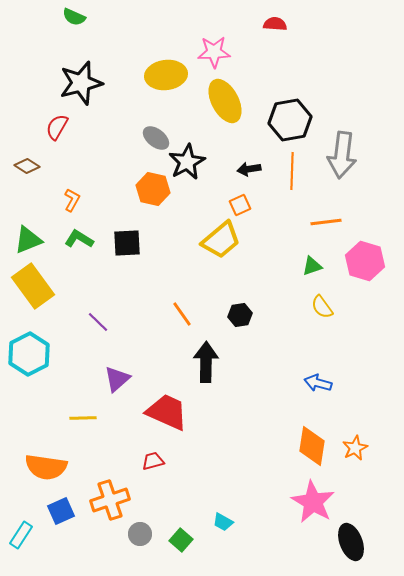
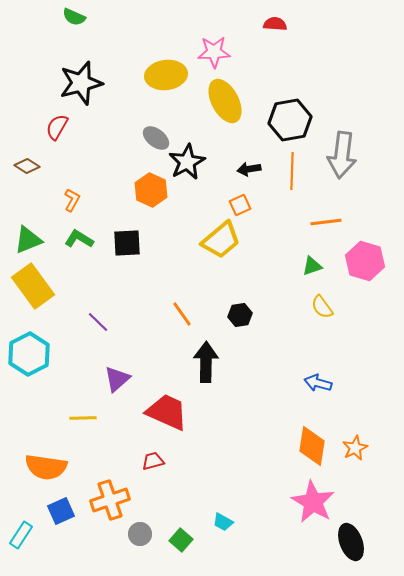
orange hexagon at (153, 189): moved 2 px left, 1 px down; rotated 12 degrees clockwise
